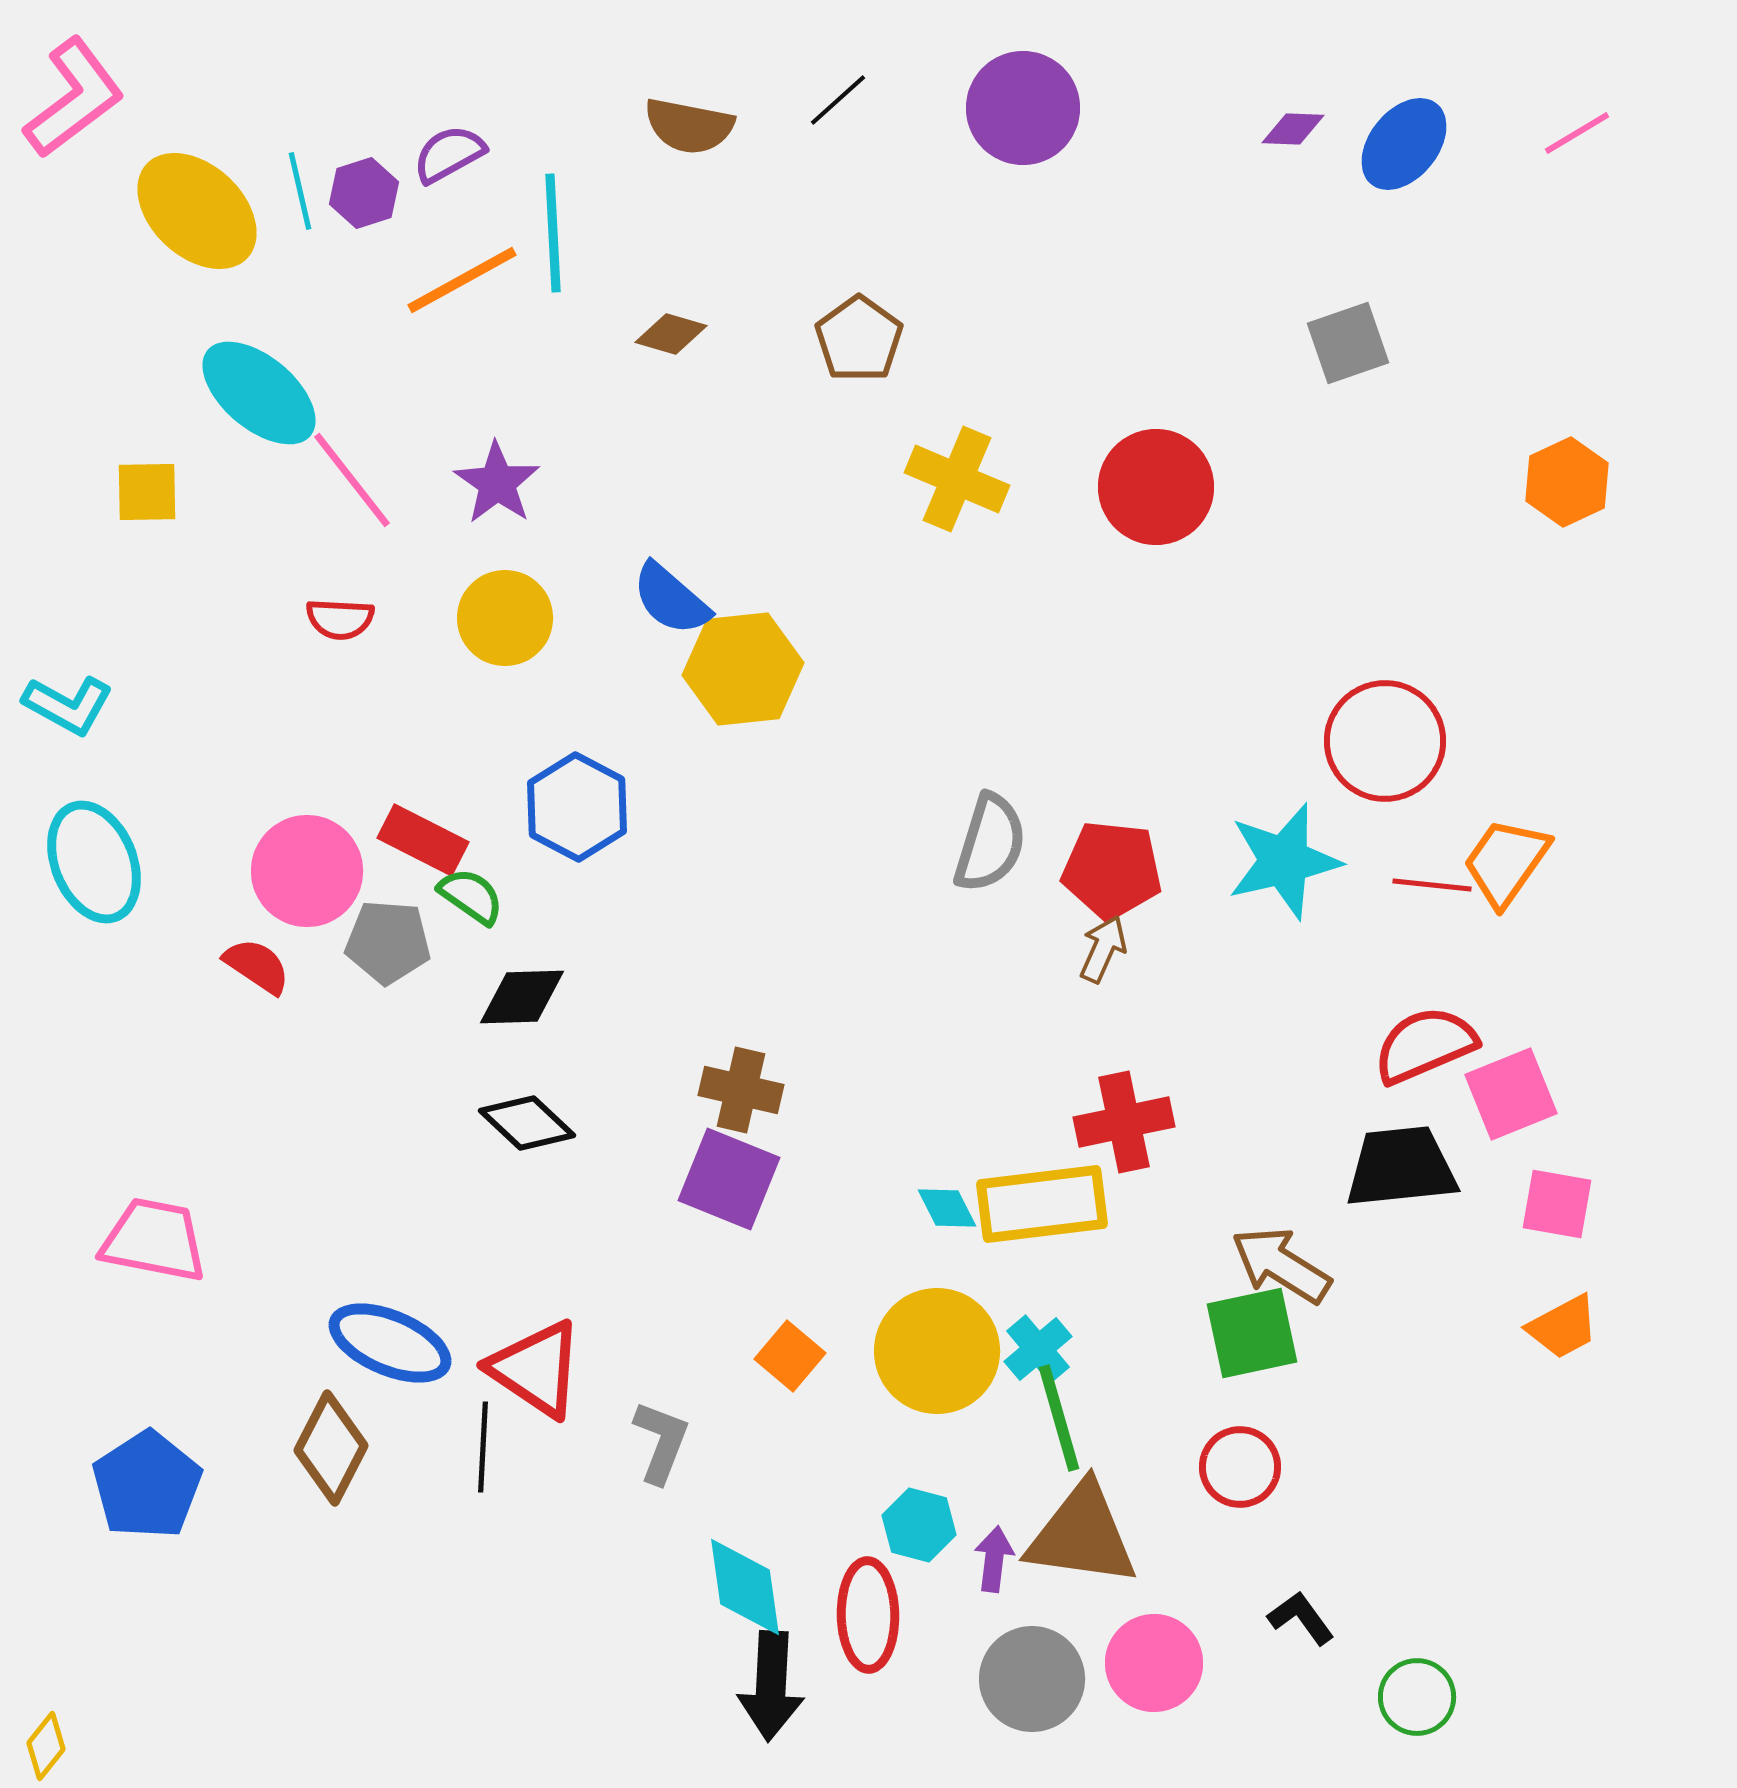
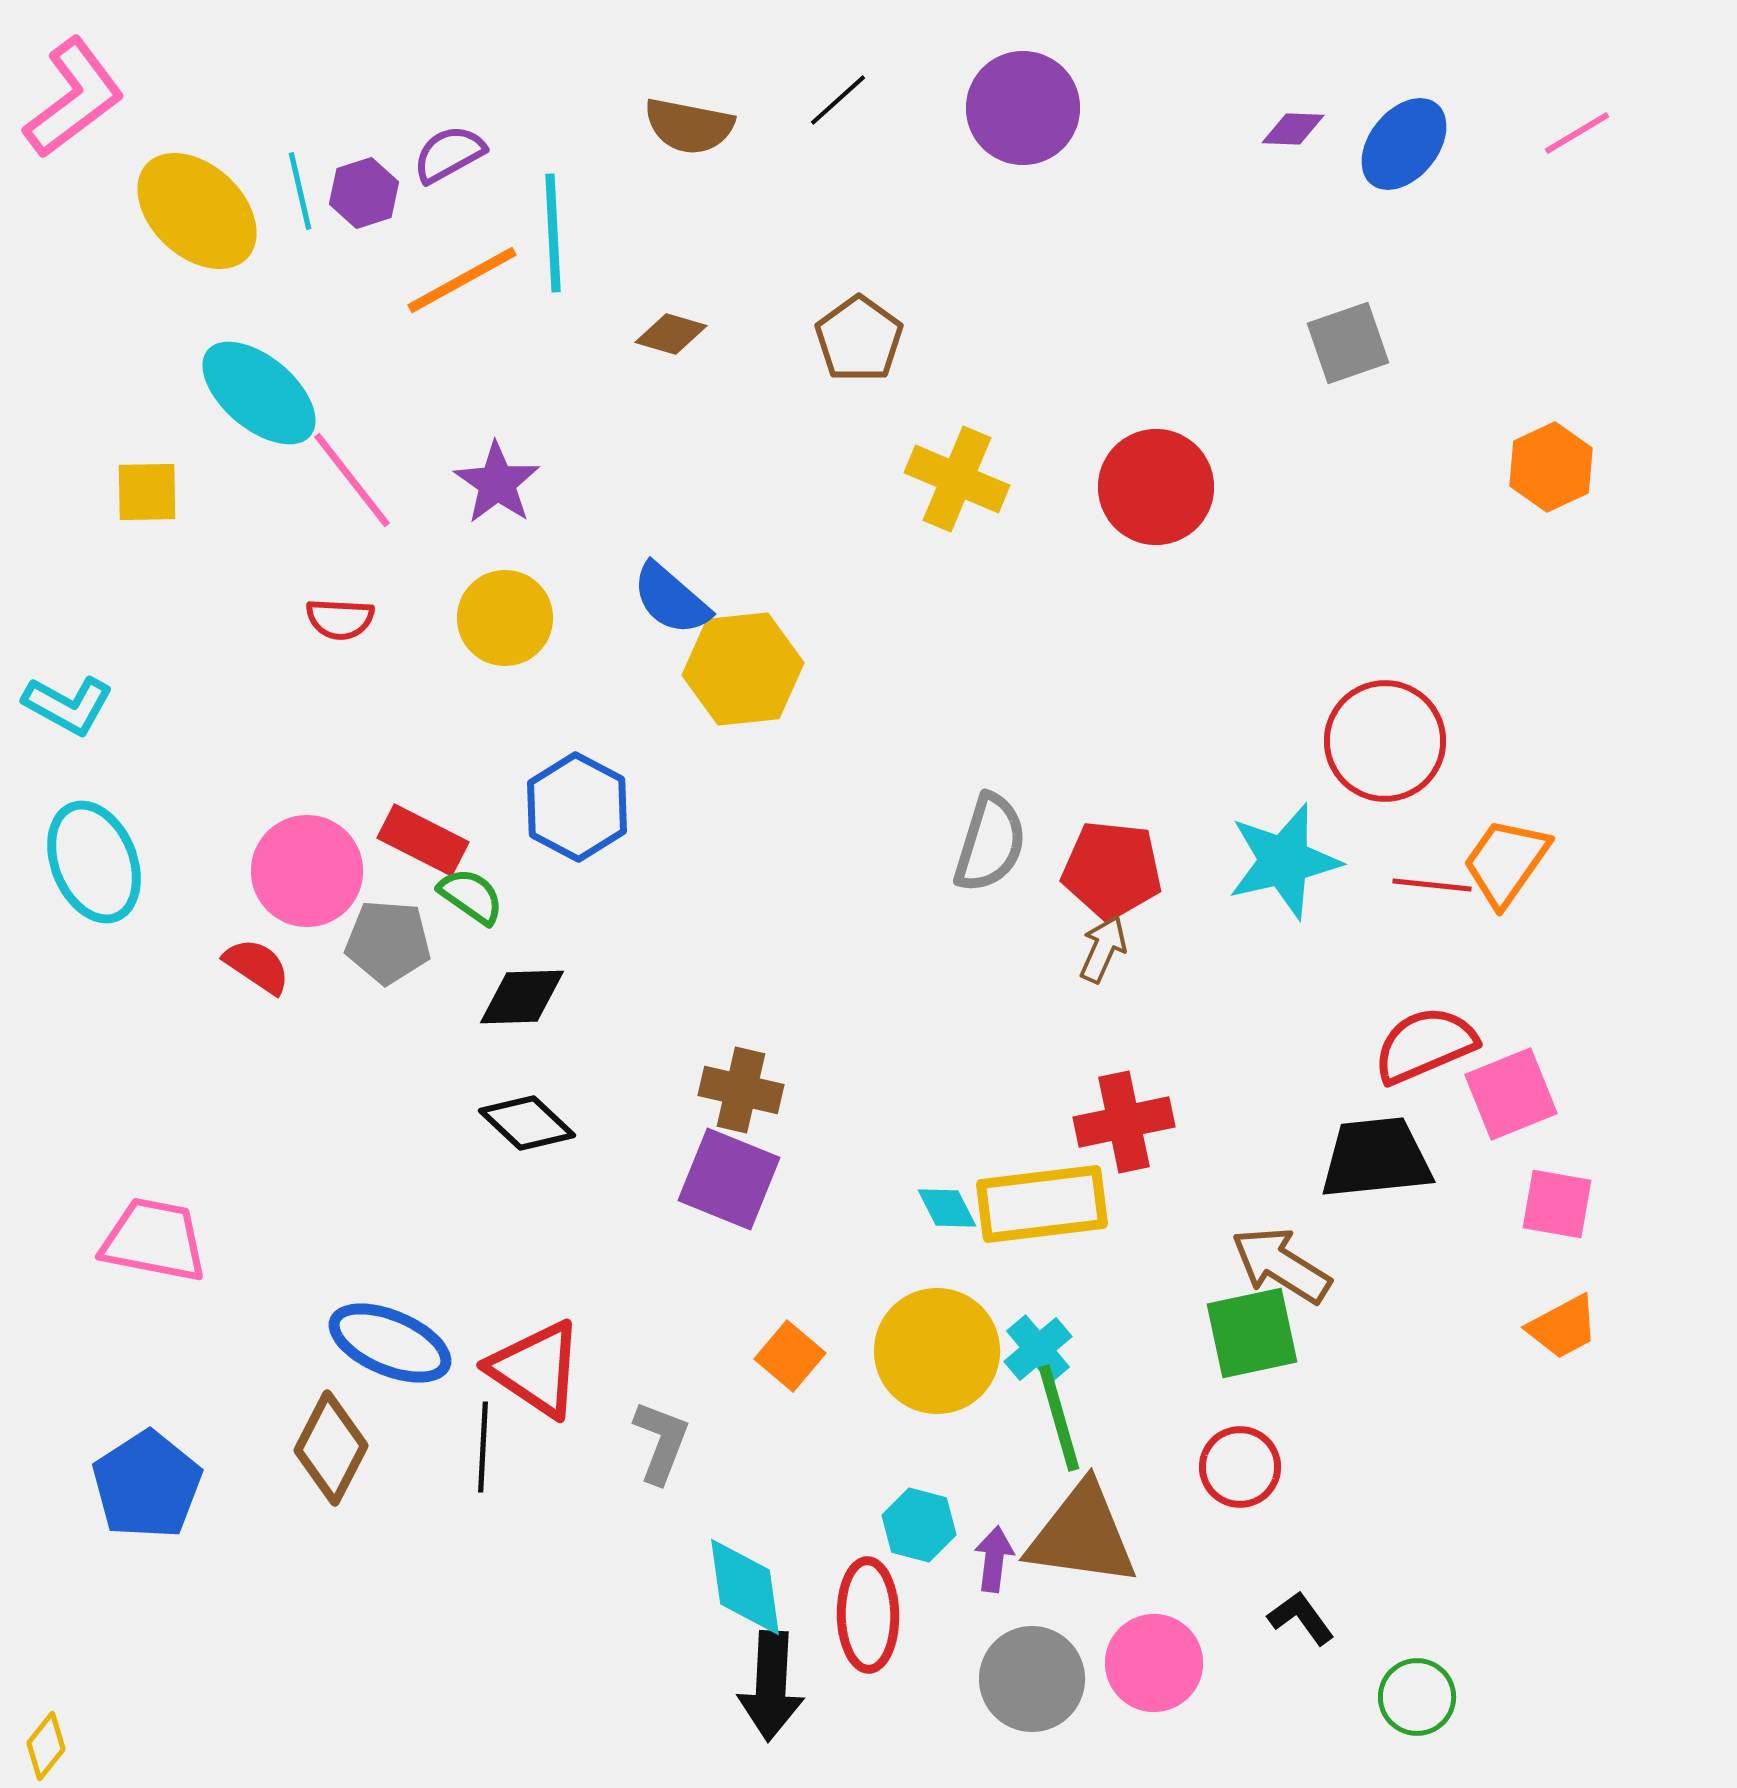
orange hexagon at (1567, 482): moved 16 px left, 15 px up
black trapezoid at (1401, 1167): moved 25 px left, 9 px up
